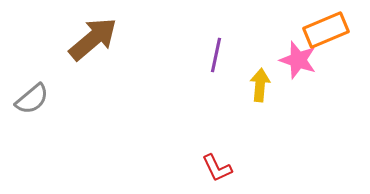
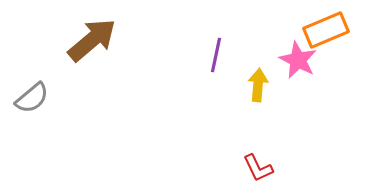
brown arrow: moved 1 px left, 1 px down
pink star: rotated 9 degrees clockwise
yellow arrow: moved 2 px left
gray semicircle: moved 1 px up
red L-shape: moved 41 px right
